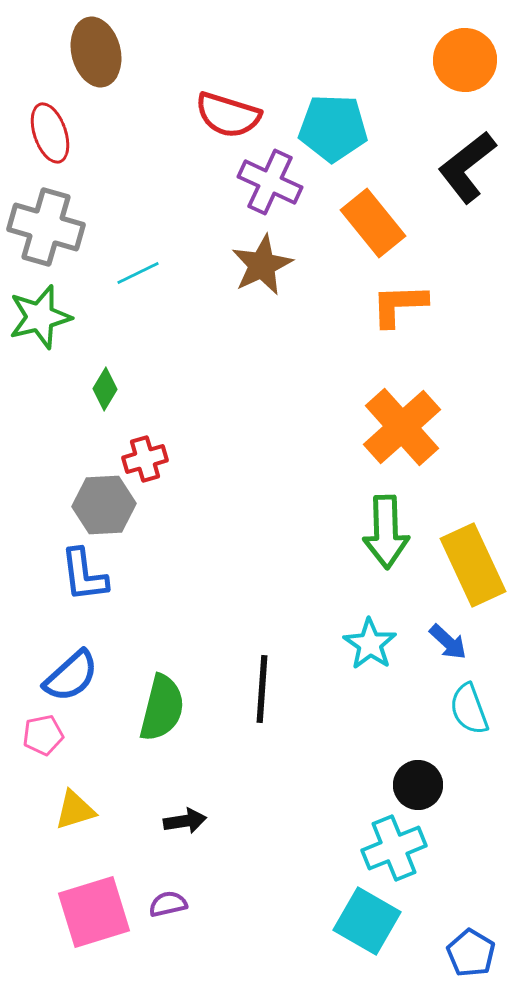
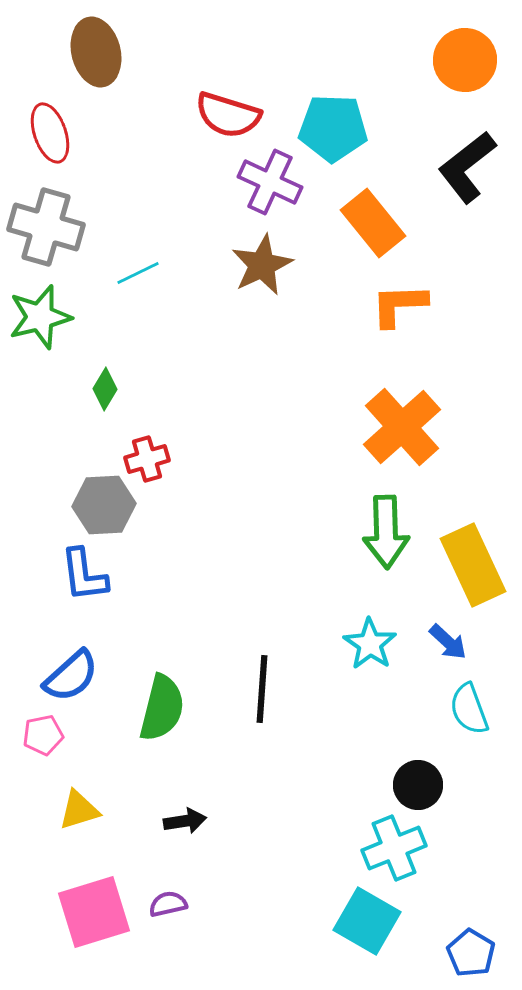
red cross: moved 2 px right
yellow triangle: moved 4 px right
